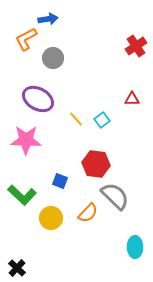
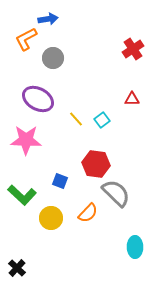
red cross: moved 3 px left, 3 px down
gray semicircle: moved 1 px right, 3 px up
